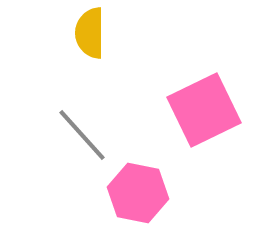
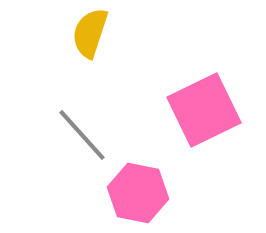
yellow semicircle: rotated 18 degrees clockwise
